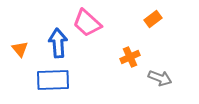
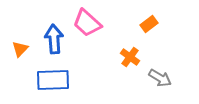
orange rectangle: moved 4 px left, 5 px down
blue arrow: moved 4 px left, 4 px up
orange triangle: rotated 24 degrees clockwise
orange cross: rotated 30 degrees counterclockwise
gray arrow: rotated 10 degrees clockwise
